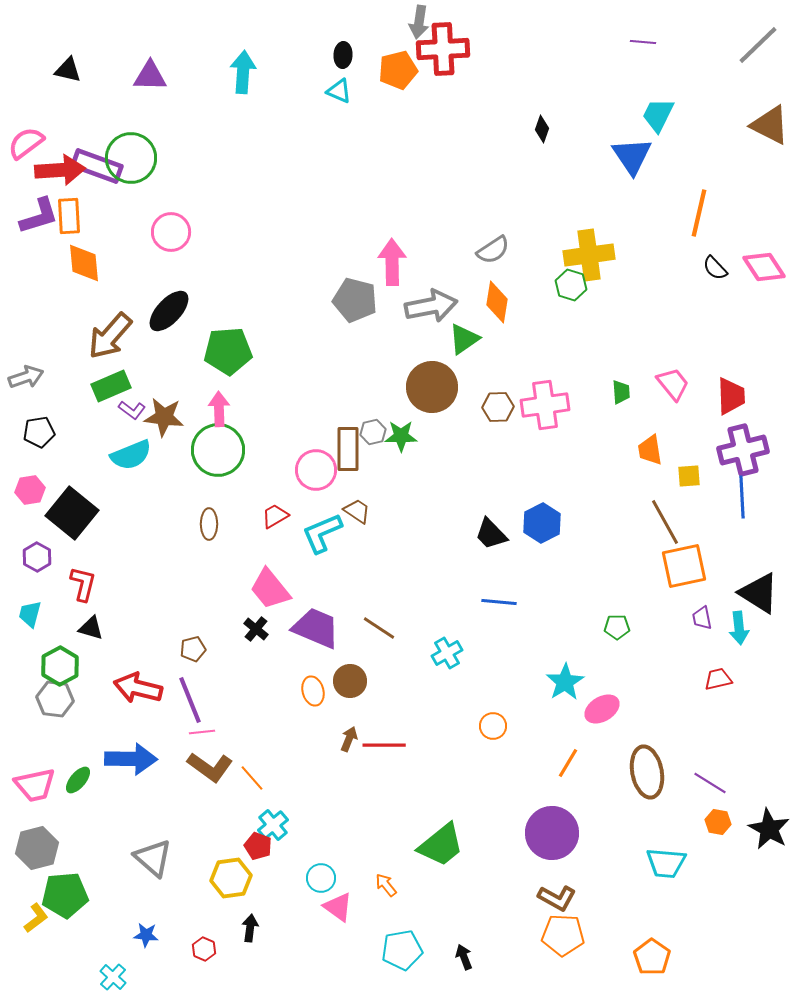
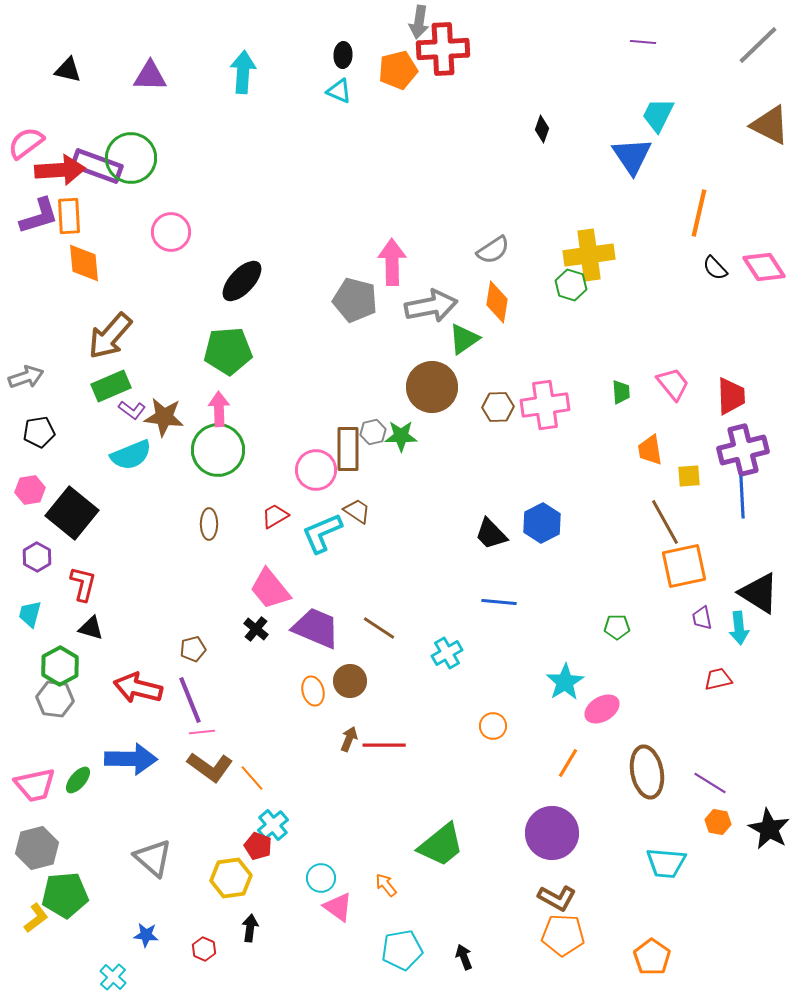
black ellipse at (169, 311): moved 73 px right, 30 px up
